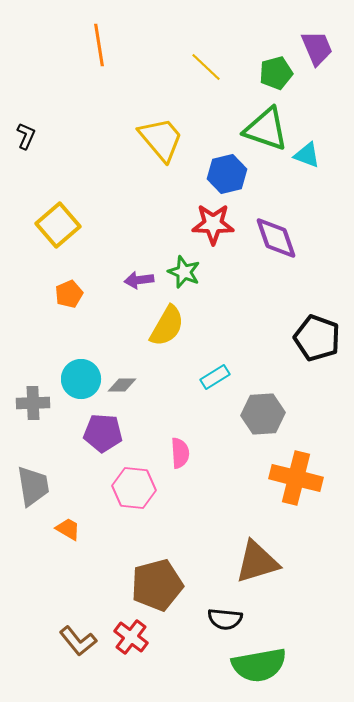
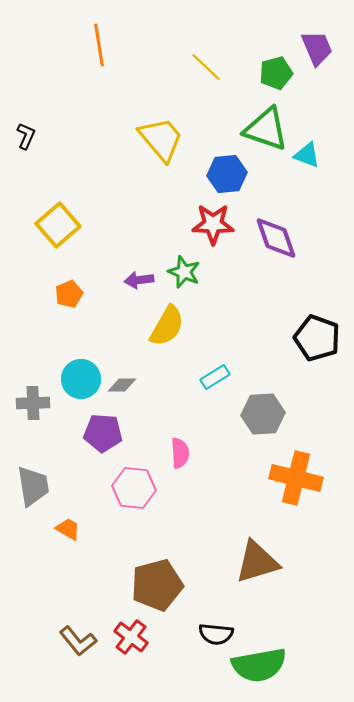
blue hexagon: rotated 9 degrees clockwise
black semicircle: moved 9 px left, 15 px down
